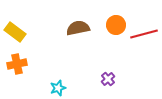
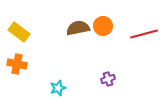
orange circle: moved 13 px left, 1 px down
yellow rectangle: moved 4 px right
orange cross: rotated 24 degrees clockwise
purple cross: rotated 24 degrees clockwise
